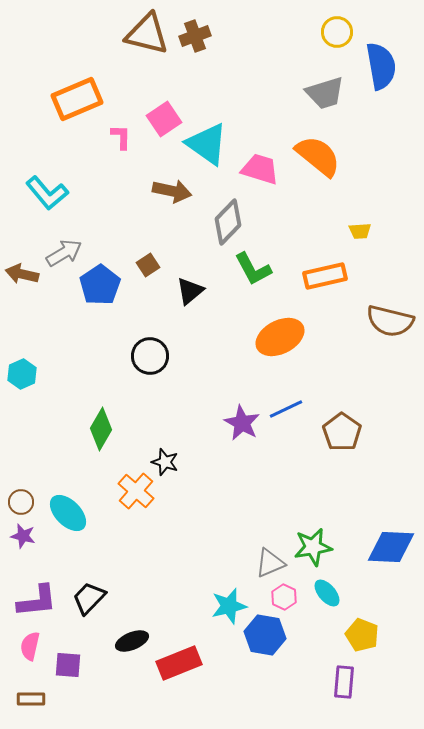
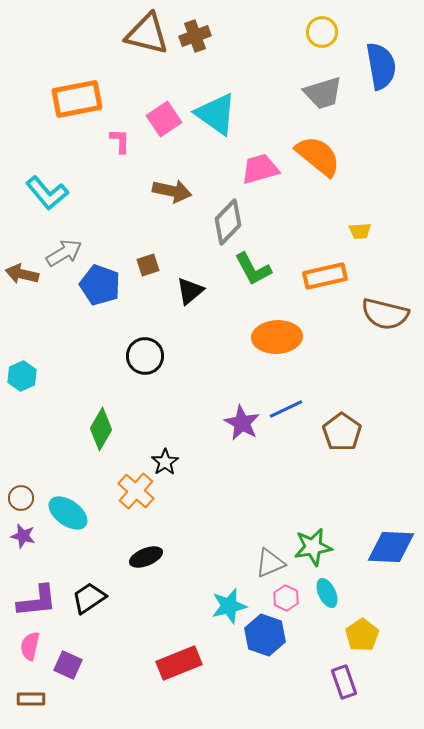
yellow circle at (337, 32): moved 15 px left
gray trapezoid at (325, 93): moved 2 px left
orange rectangle at (77, 99): rotated 12 degrees clockwise
pink L-shape at (121, 137): moved 1 px left, 4 px down
cyan triangle at (207, 144): moved 9 px right, 30 px up
pink trapezoid at (260, 169): rotated 33 degrees counterclockwise
brown square at (148, 265): rotated 15 degrees clockwise
blue pentagon at (100, 285): rotated 18 degrees counterclockwise
brown semicircle at (390, 321): moved 5 px left, 7 px up
orange ellipse at (280, 337): moved 3 px left; rotated 24 degrees clockwise
black circle at (150, 356): moved 5 px left
cyan hexagon at (22, 374): moved 2 px down
black star at (165, 462): rotated 20 degrees clockwise
brown circle at (21, 502): moved 4 px up
cyan ellipse at (68, 513): rotated 9 degrees counterclockwise
cyan ellipse at (327, 593): rotated 16 degrees clockwise
pink hexagon at (284, 597): moved 2 px right, 1 px down
black trapezoid at (89, 598): rotated 12 degrees clockwise
blue hexagon at (265, 635): rotated 9 degrees clockwise
yellow pentagon at (362, 635): rotated 16 degrees clockwise
black ellipse at (132, 641): moved 14 px right, 84 px up
purple square at (68, 665): rotated 20 degrees clockwise
purple rectangle at (344, 682): rotated 24 degrees counterclockwise
